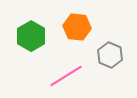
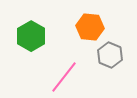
orange hexagon: moved 13 px right
pink line: moved 2 px left, 1 px down; rotated 20 degrees counterclockwise
